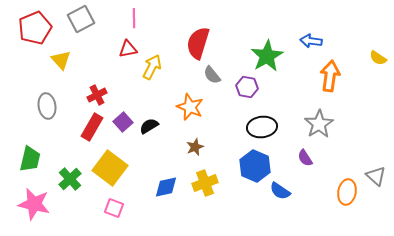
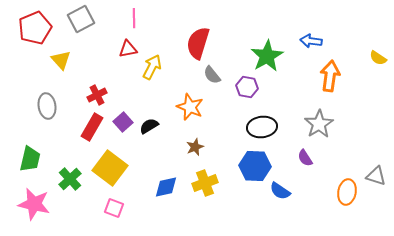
blue hexagon: rotated 20 degrees counterclockwise
gray triangle: rotated 25 degrees counterclockwise
